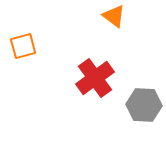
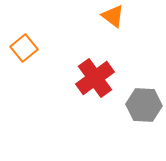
orange triangle: moved 1 px left
orange square: moved 1 px right, 2 px down; rotated 24 degrees counterclockwise
